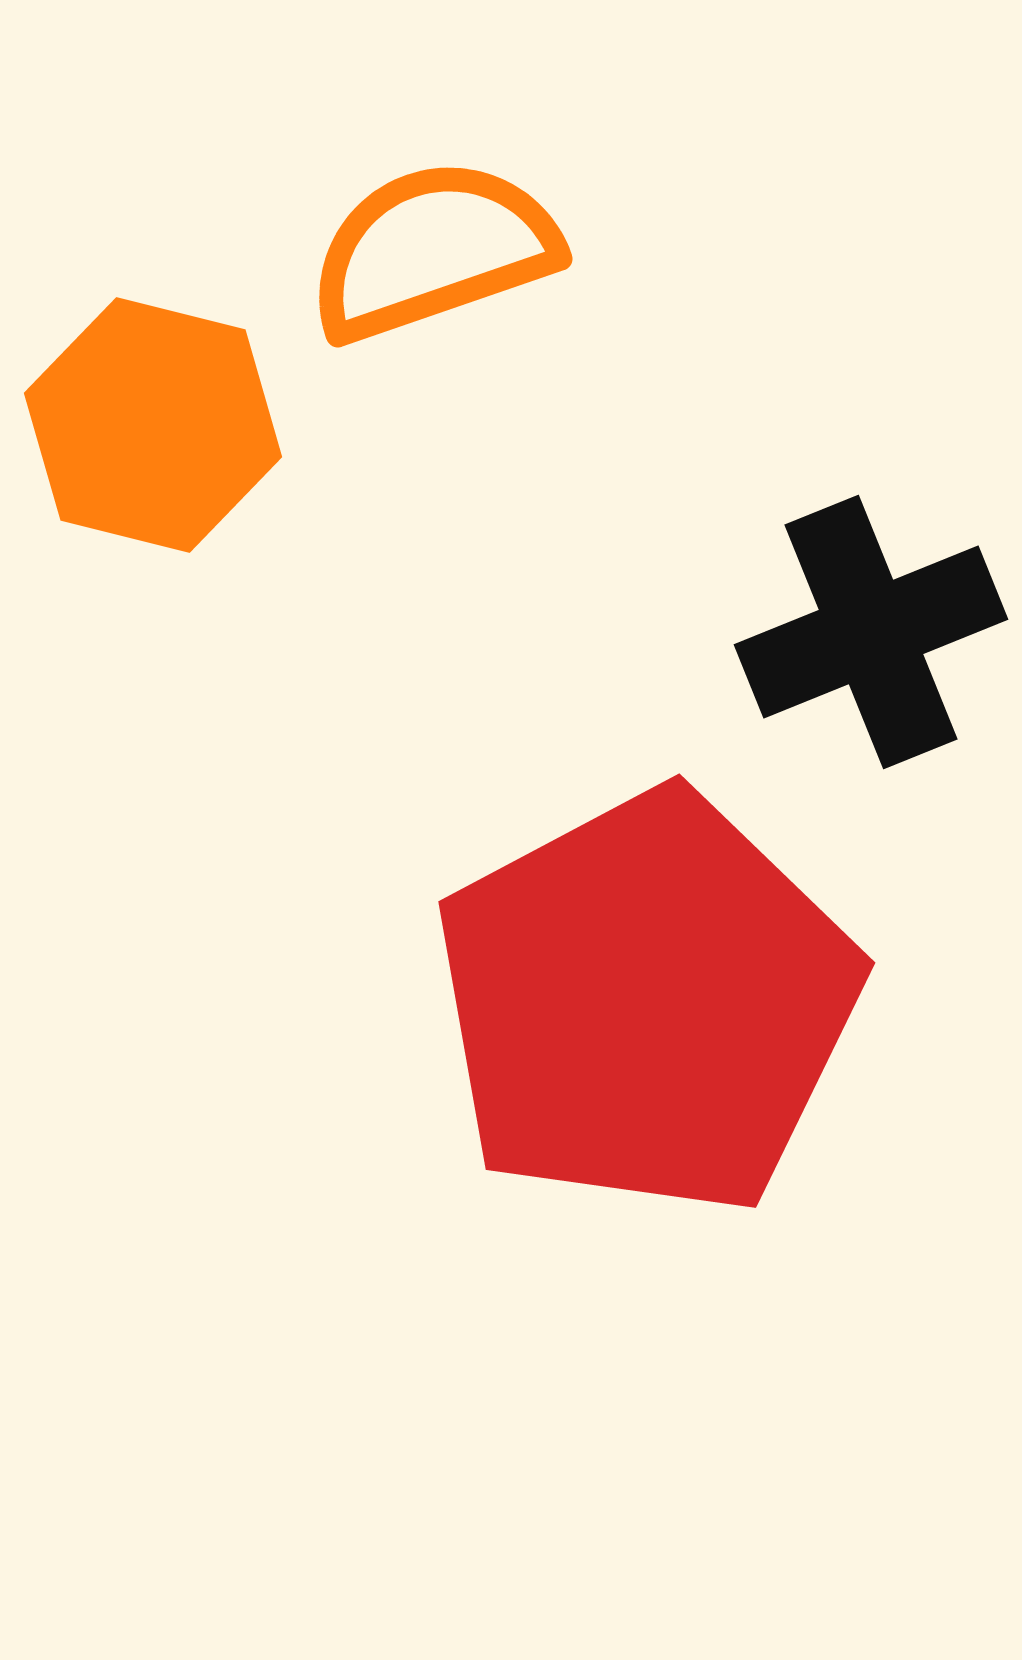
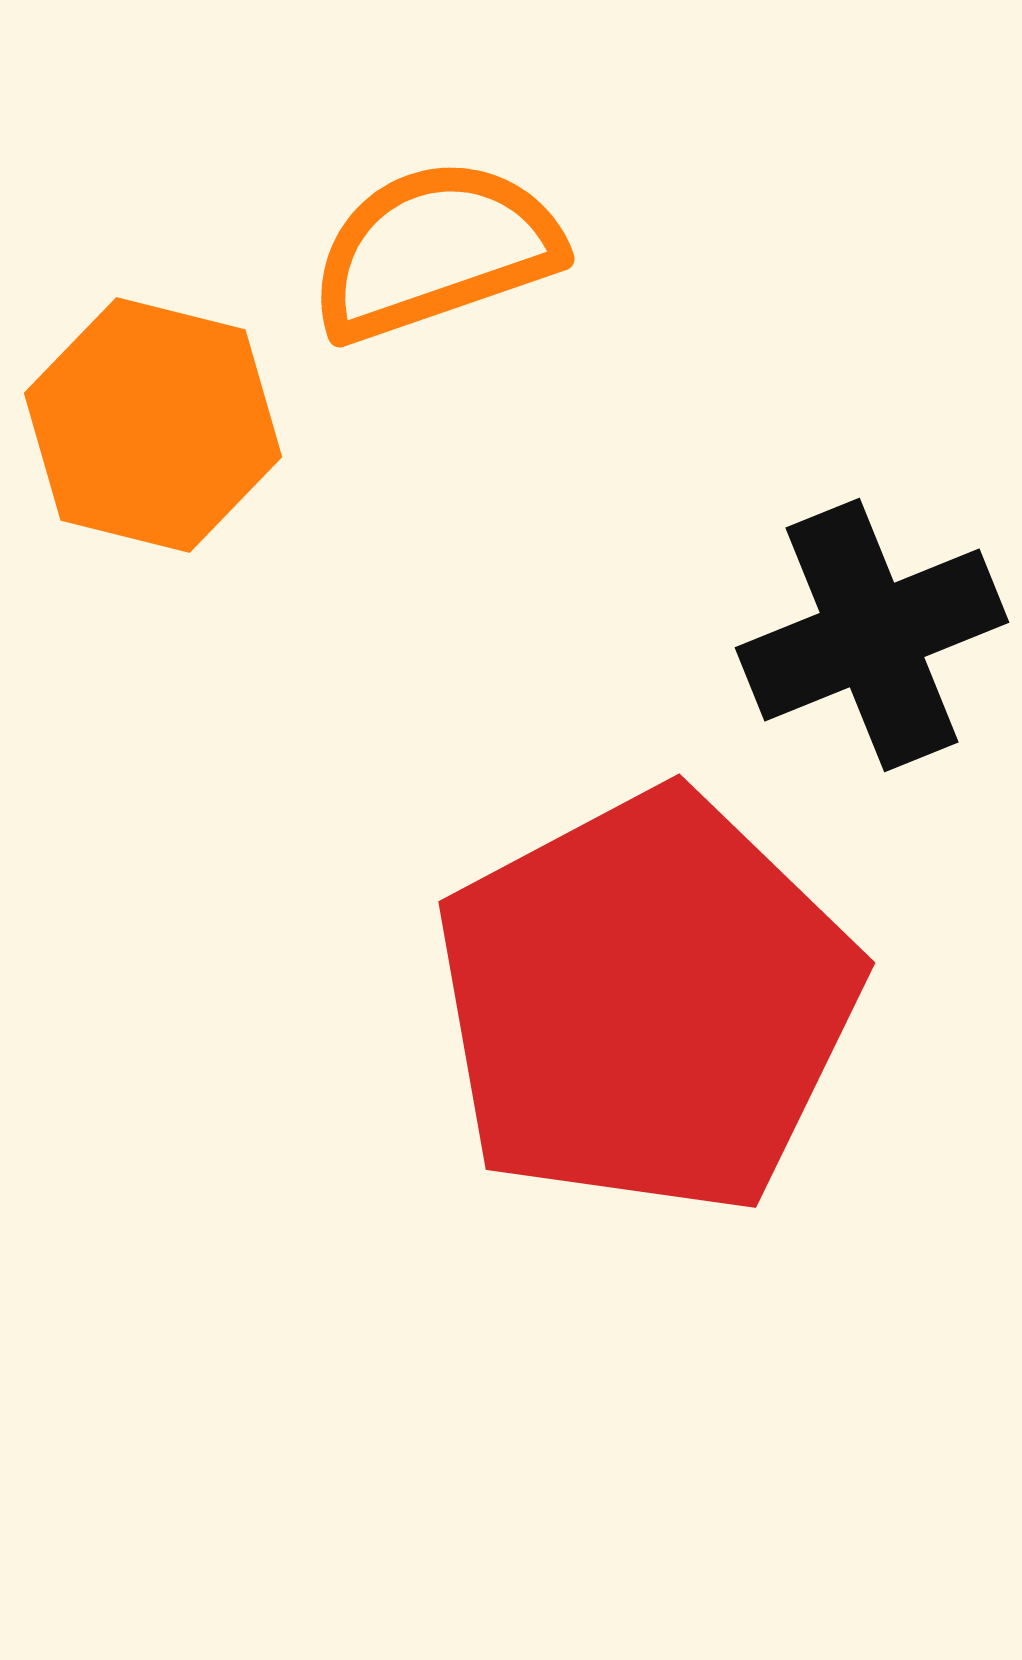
orange semicircle: moved 2 px right
black cross: moved 1 px right, 3 px down
